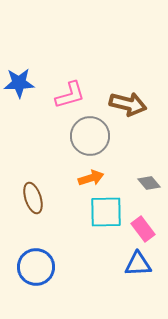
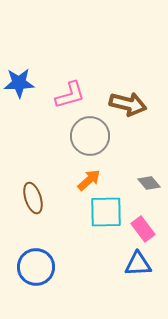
orange arrow: moved 2 px left, 2 px down; rotated 25 degrees counterclockwise
